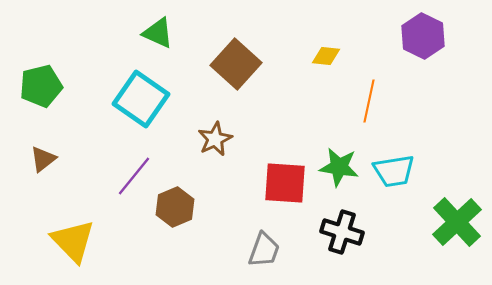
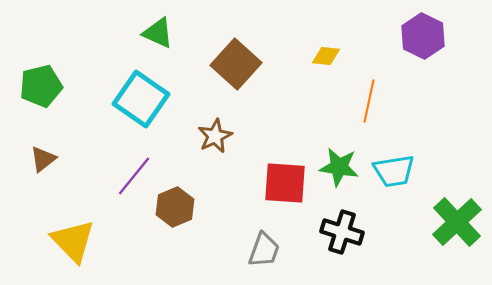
brown star: moved 3 px up
